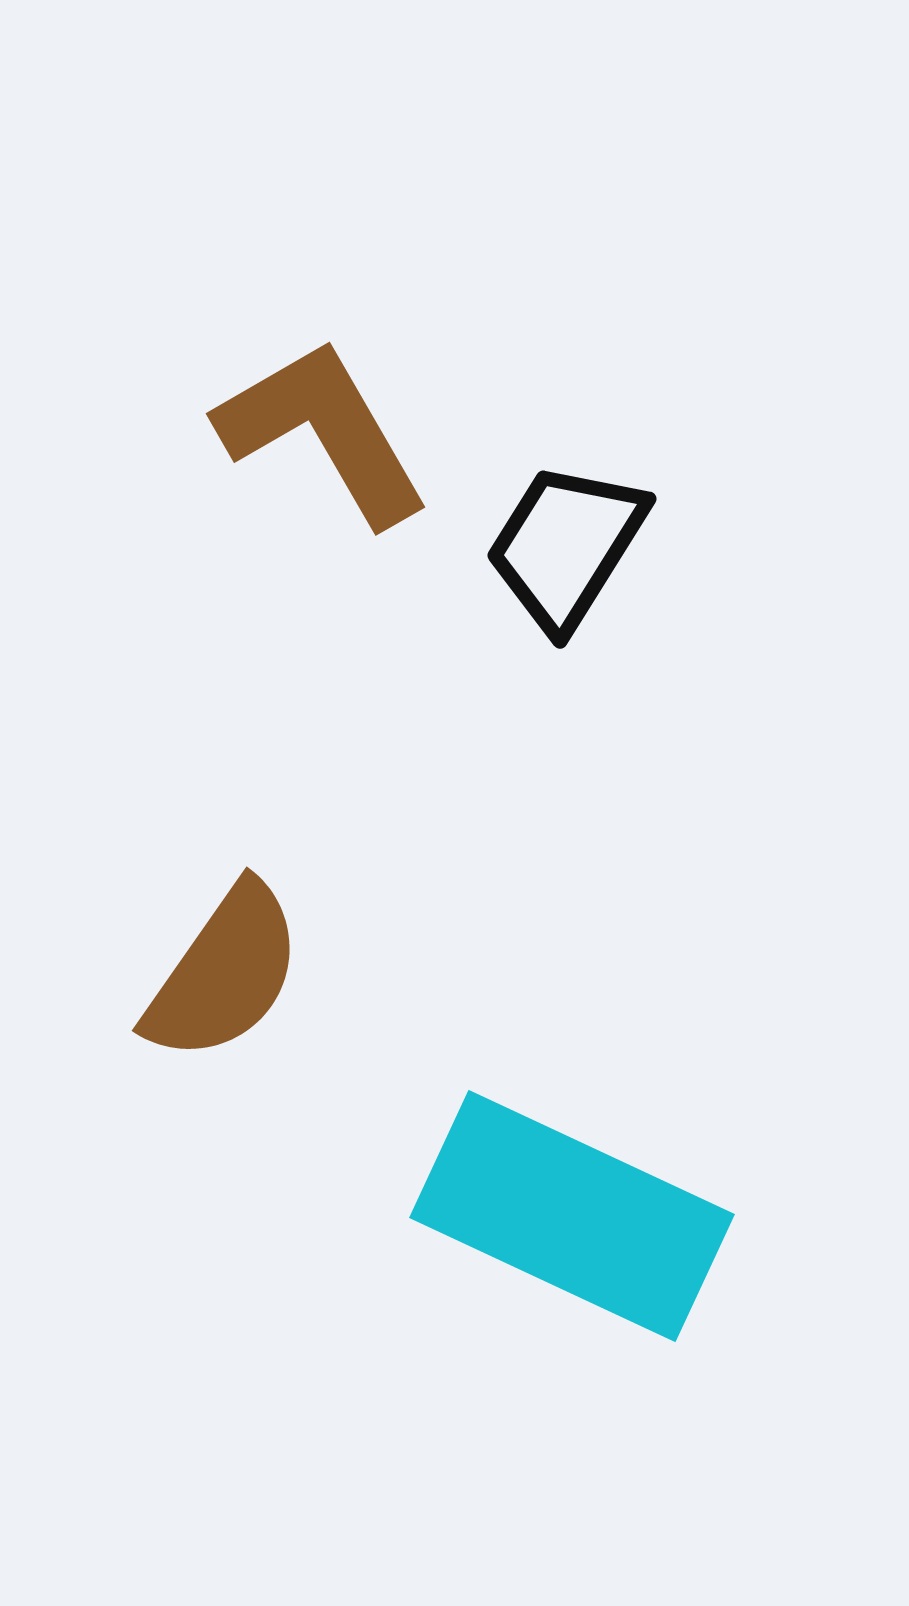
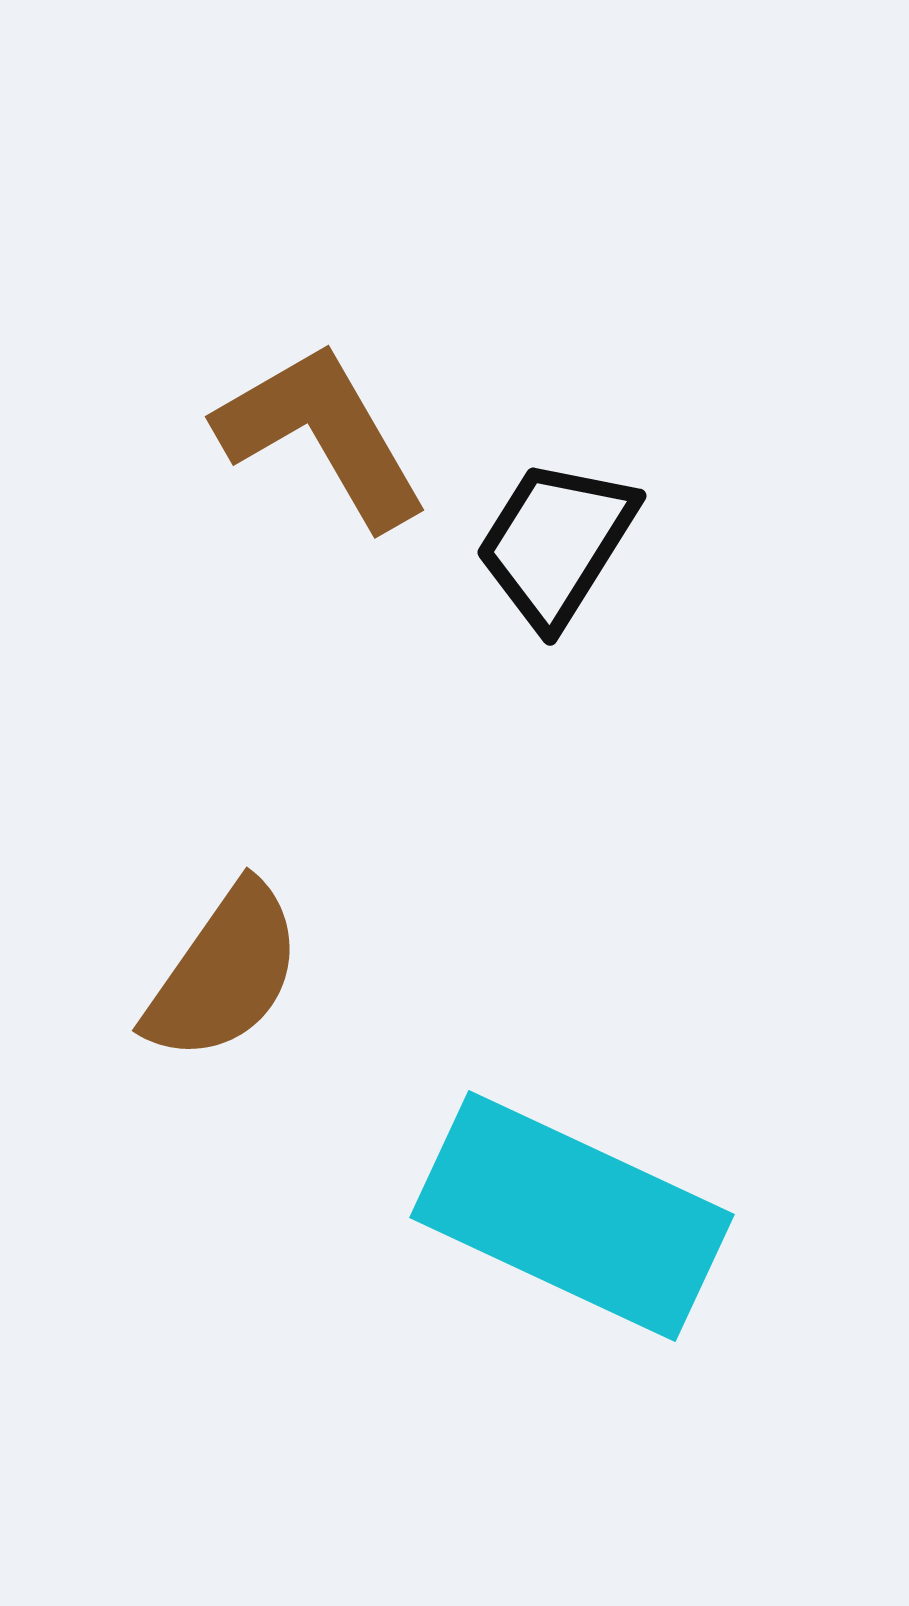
brown L-shape: moved 1 px left, 3 px down
black trapezoid: moved 10 px left, 3 px up
